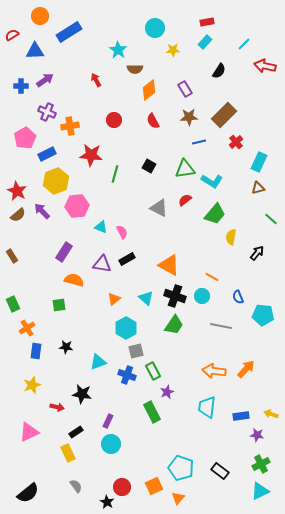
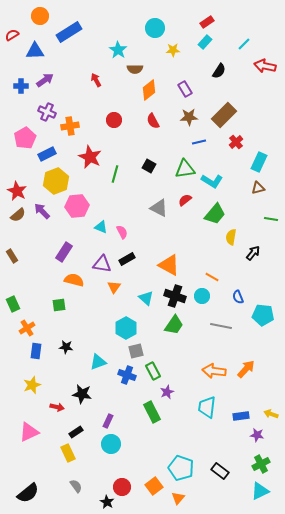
red rectangle at (207, 22): rotated 24 degrees counterclockwise
red star at (91, 155): moved 1 px left, 2 px down; rotated 20 degrees clockwise
green line at (271, 219): rotated 32 degrees counterclockwise
black arrow at (257, 253): moved 4 px left
orange triangle at (114, 299): moved 12 px up; rotated 16 degrees counterclockwise
orange square at (154, 486): rotated 12 degrees counterclockwise
